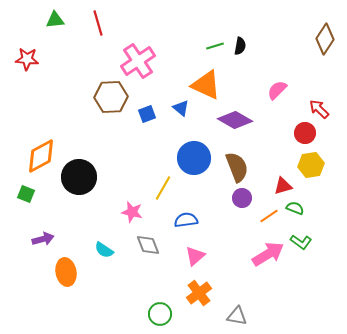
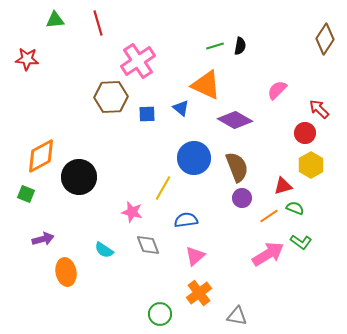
blue square: rotated 18 degrees clockwise
yellow hexagon: rotated 20 degrees counterclockwise
